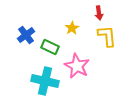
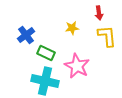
yellow star: rotated 24 degrees clockwise
green rectangle: moved 4 px left, 6 px down
